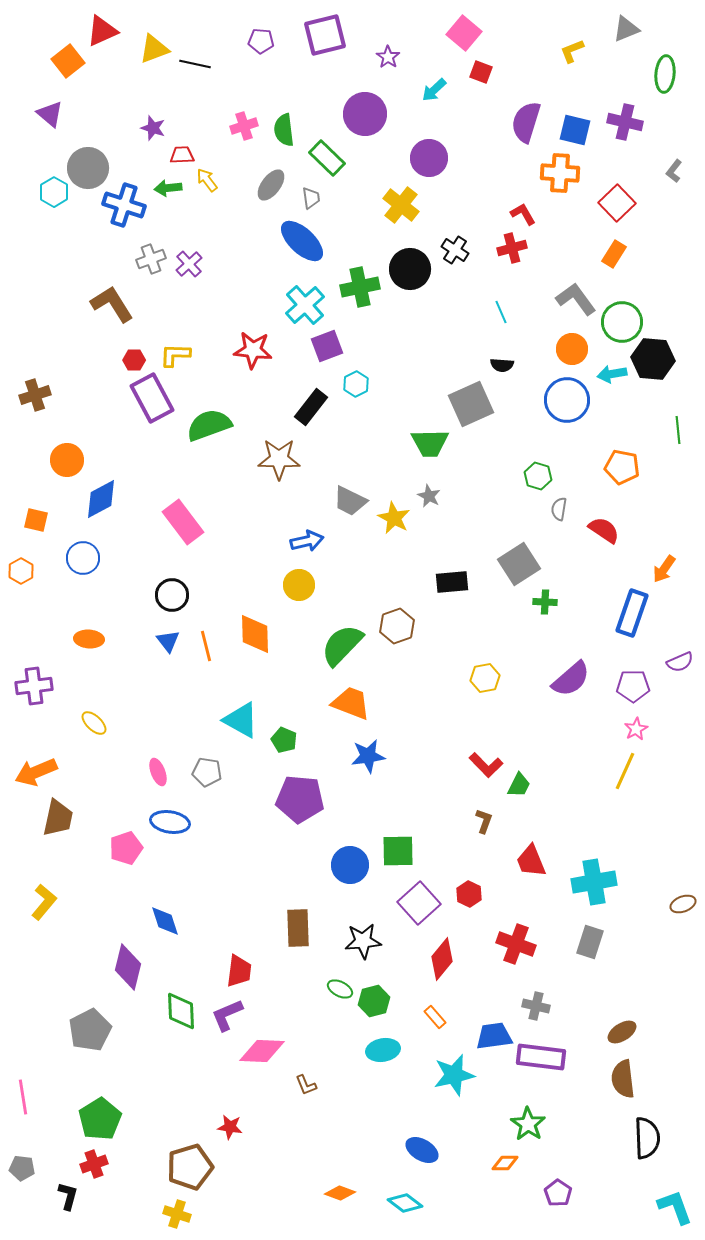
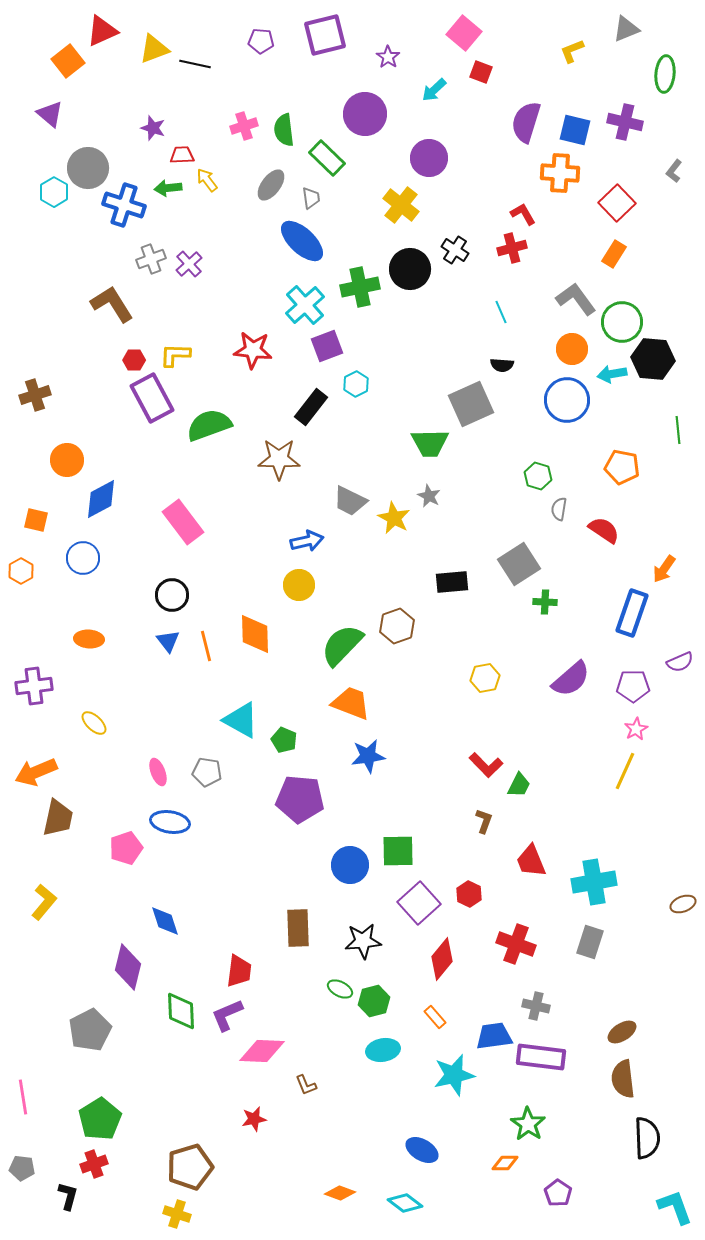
red star at (230, 1127): moved 24 px right, 8 px up; rotated 20 degrees counterclockwise
